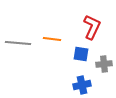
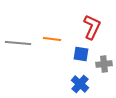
blue cross: moved 2 px left, 1 px up; rotated 36 degrees counterclockwise
